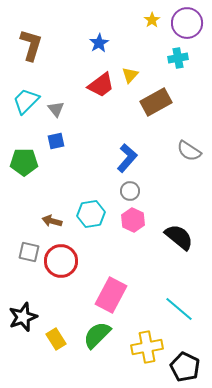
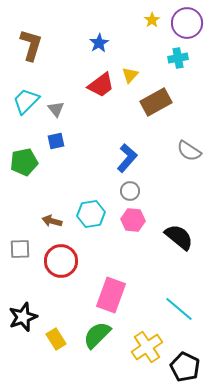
green pentagon: rotated 12 degrees counterclockwise
pink hexagon: rotated 20 degrees counterclockwise
gray square: moved 9 px left, 3 px up; rotated 15 degrees counterclockwise
pink rectangle: rotated 8 degrees counterclockwise
yellow cross: rotated 24 degrees counterclockwise
